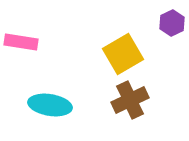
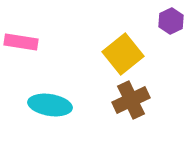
purple hexagon: moved 1 px left, 2 px up
yellow square: rotated 9 degrees counterclockwise
brown cross: moved 1 px right
